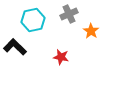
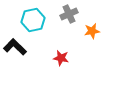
orange star: moved 1 px right; rotated 28 degrees clockwise
red star: moved 1 px down
